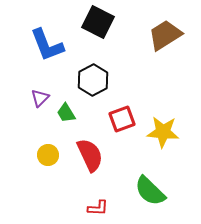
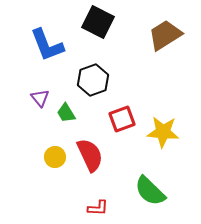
black hexagon: rotated 8 degrees clockwise
purple triangle: rotated 24 degrees counterclockwise
yellow circle: moved 7 px right, 2 px down
